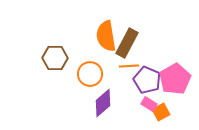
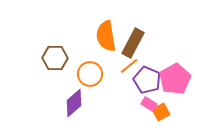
brown rectangle: moved 6 px right
orange line: rotated 36 degrees counterclockwise
purple diamond: moved 29 px left
